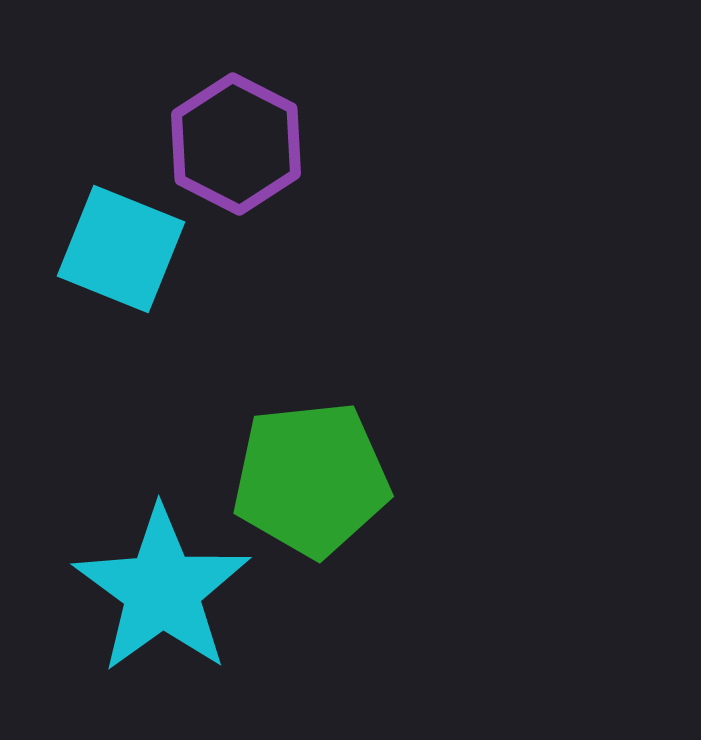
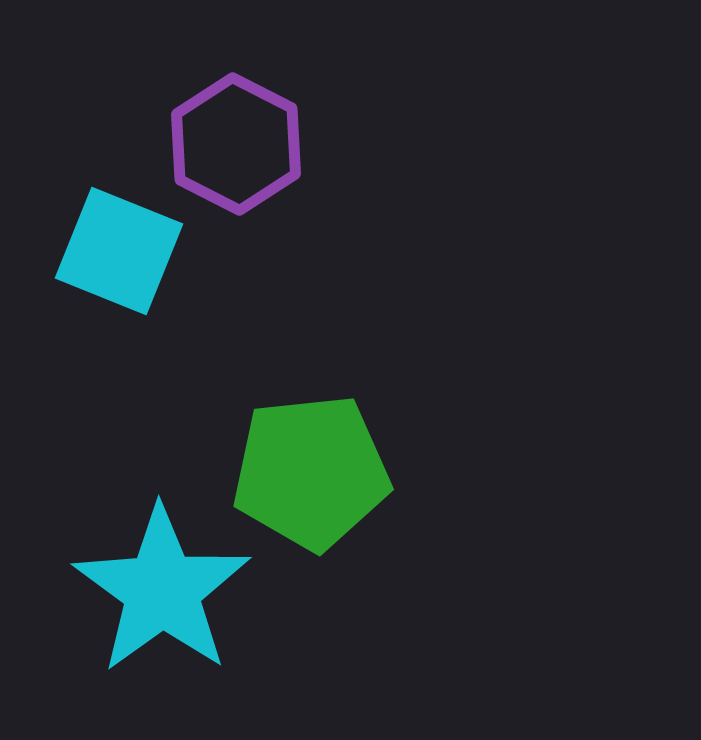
cyan square: moved 2 px left, 2 px down
green pentagon: moved 7 px up
